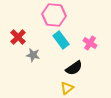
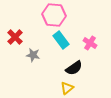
red cross: moved 3 px left
